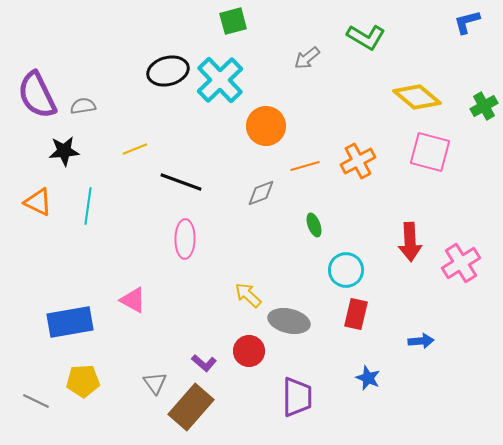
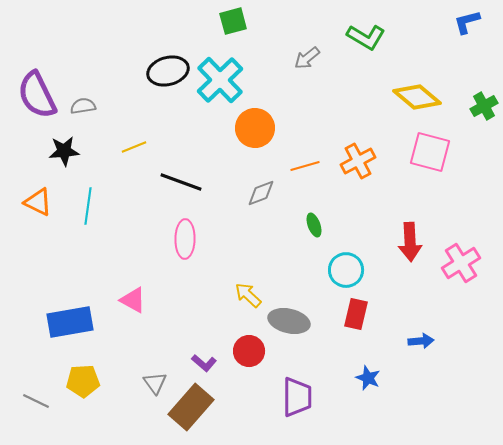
orange circle: moved 11 px left, 2 px down
yellow line: moved 1 px left, 2 px up
